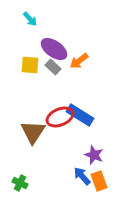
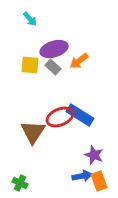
purple ellipse: rotated 52 degrees counterclockwise
blue arrow: rotated 120 degrees clockwise
